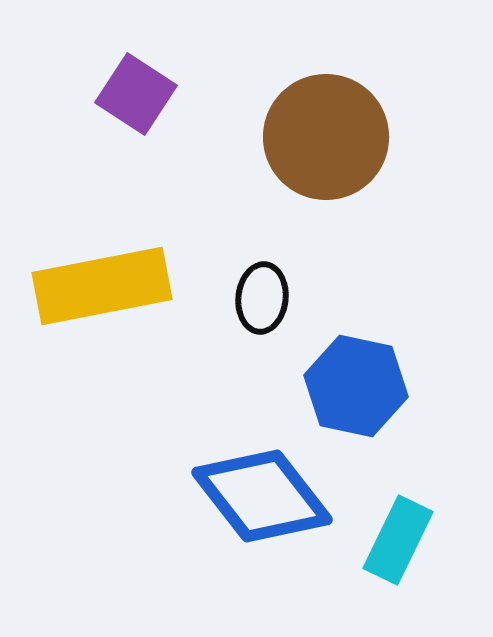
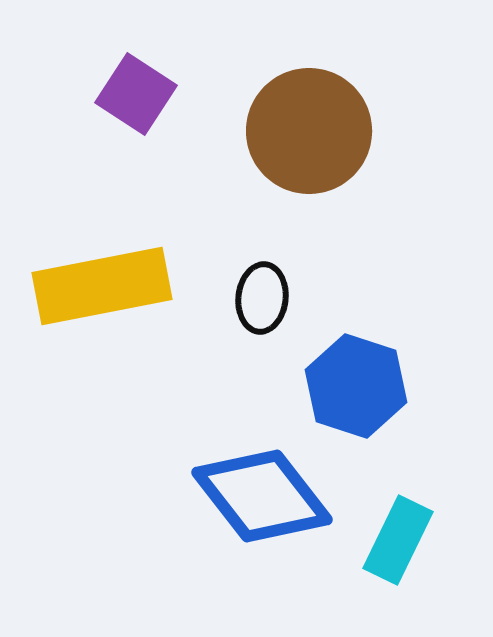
brown circle: moved 17 px left, 6 px up
blue hexagon: rotated 6 degrees clockwise
